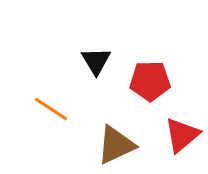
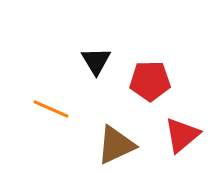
orange line: rotated 9 degrees counterclockwise
